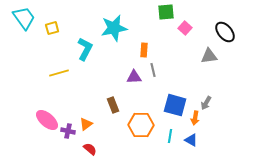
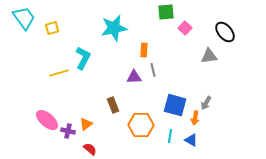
cyan L-shape: moved 2 px left, 9 px down
